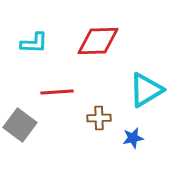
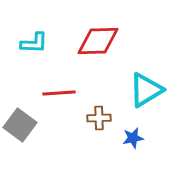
red line: moved 2 px right, 1 px down
